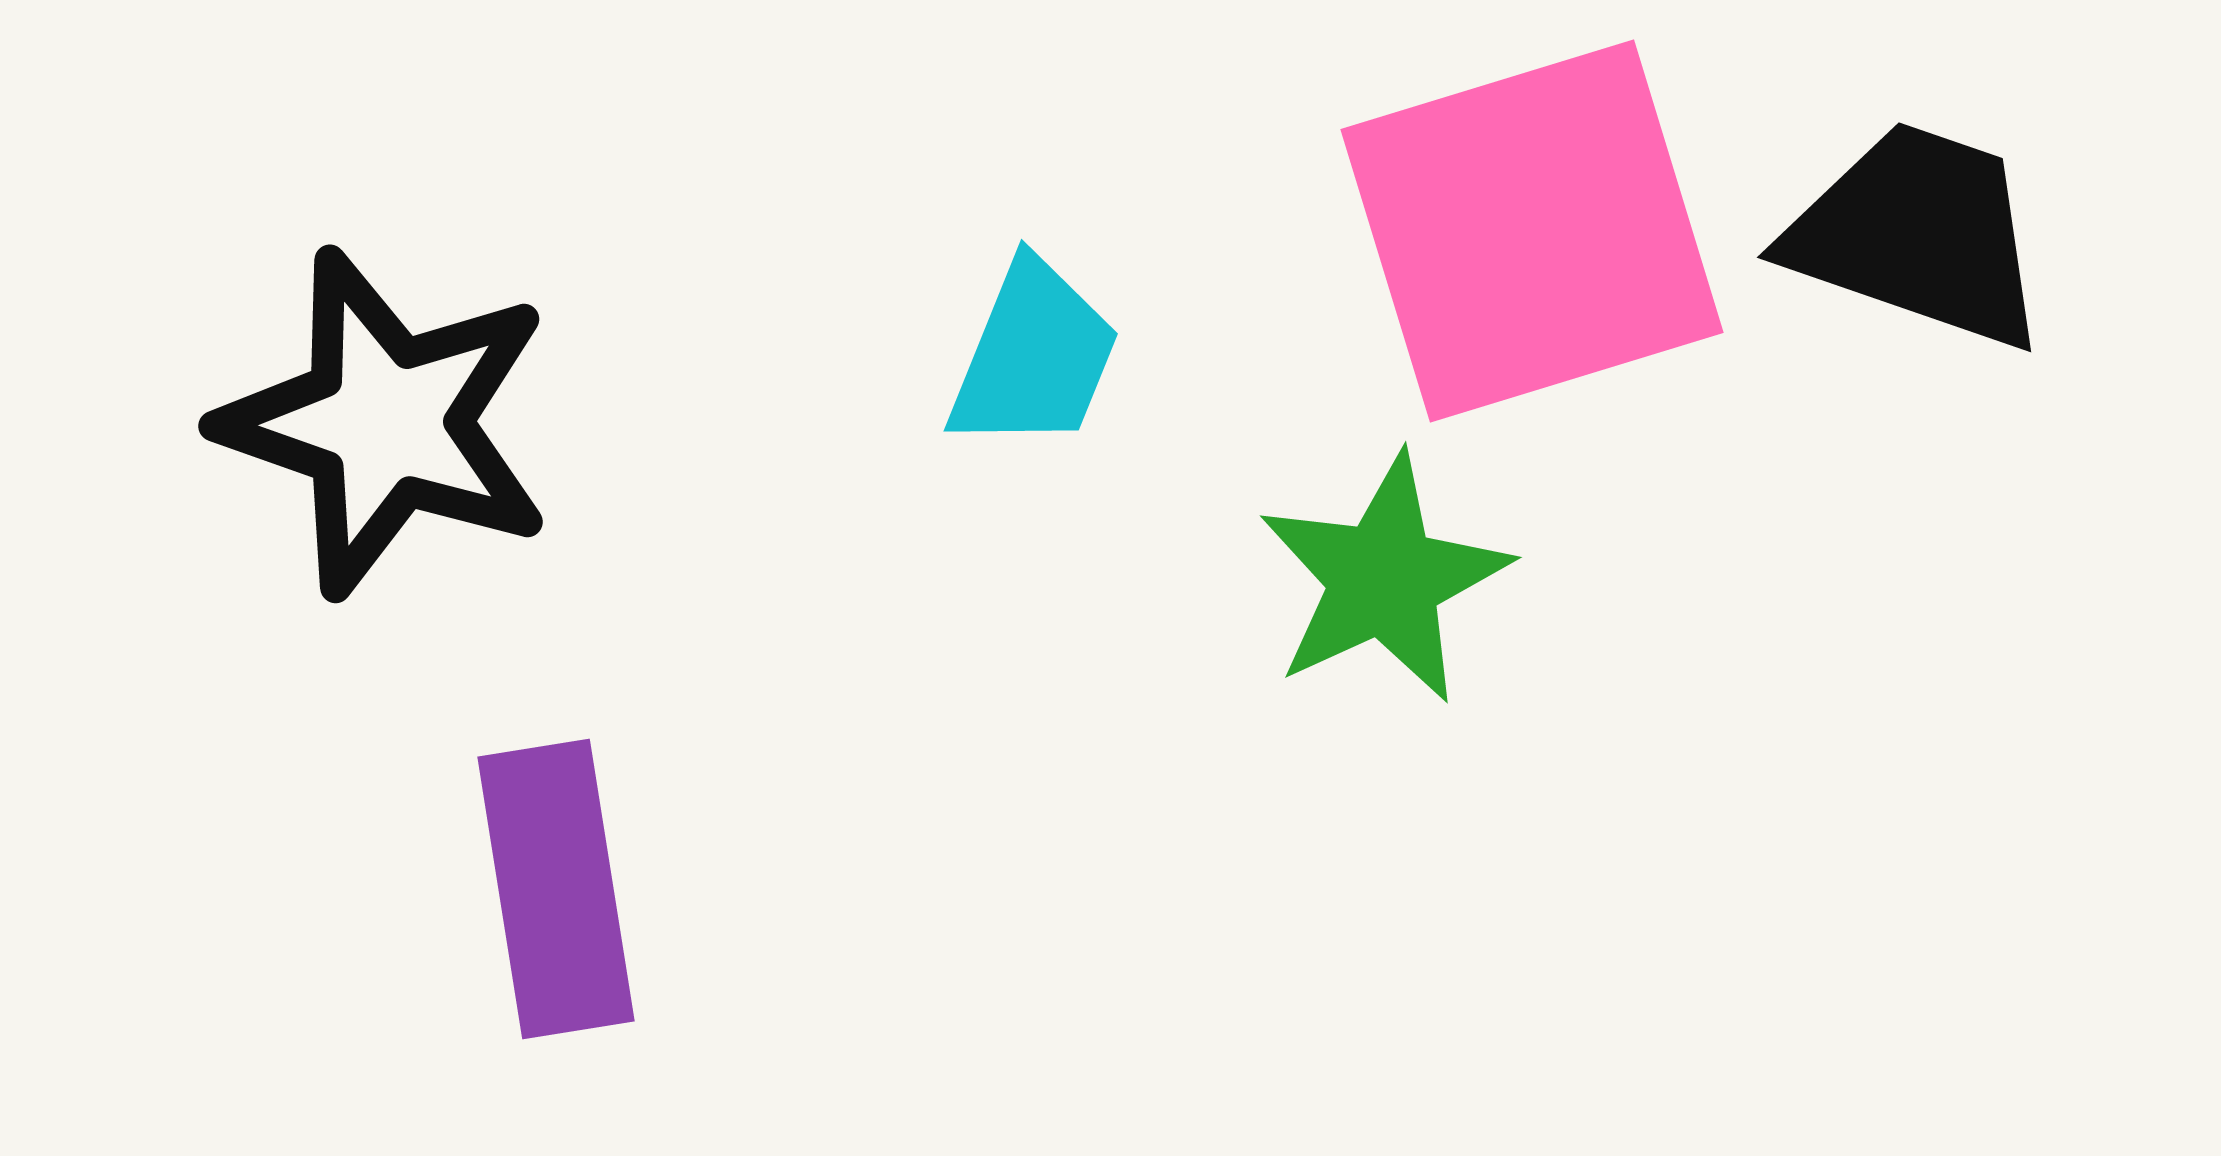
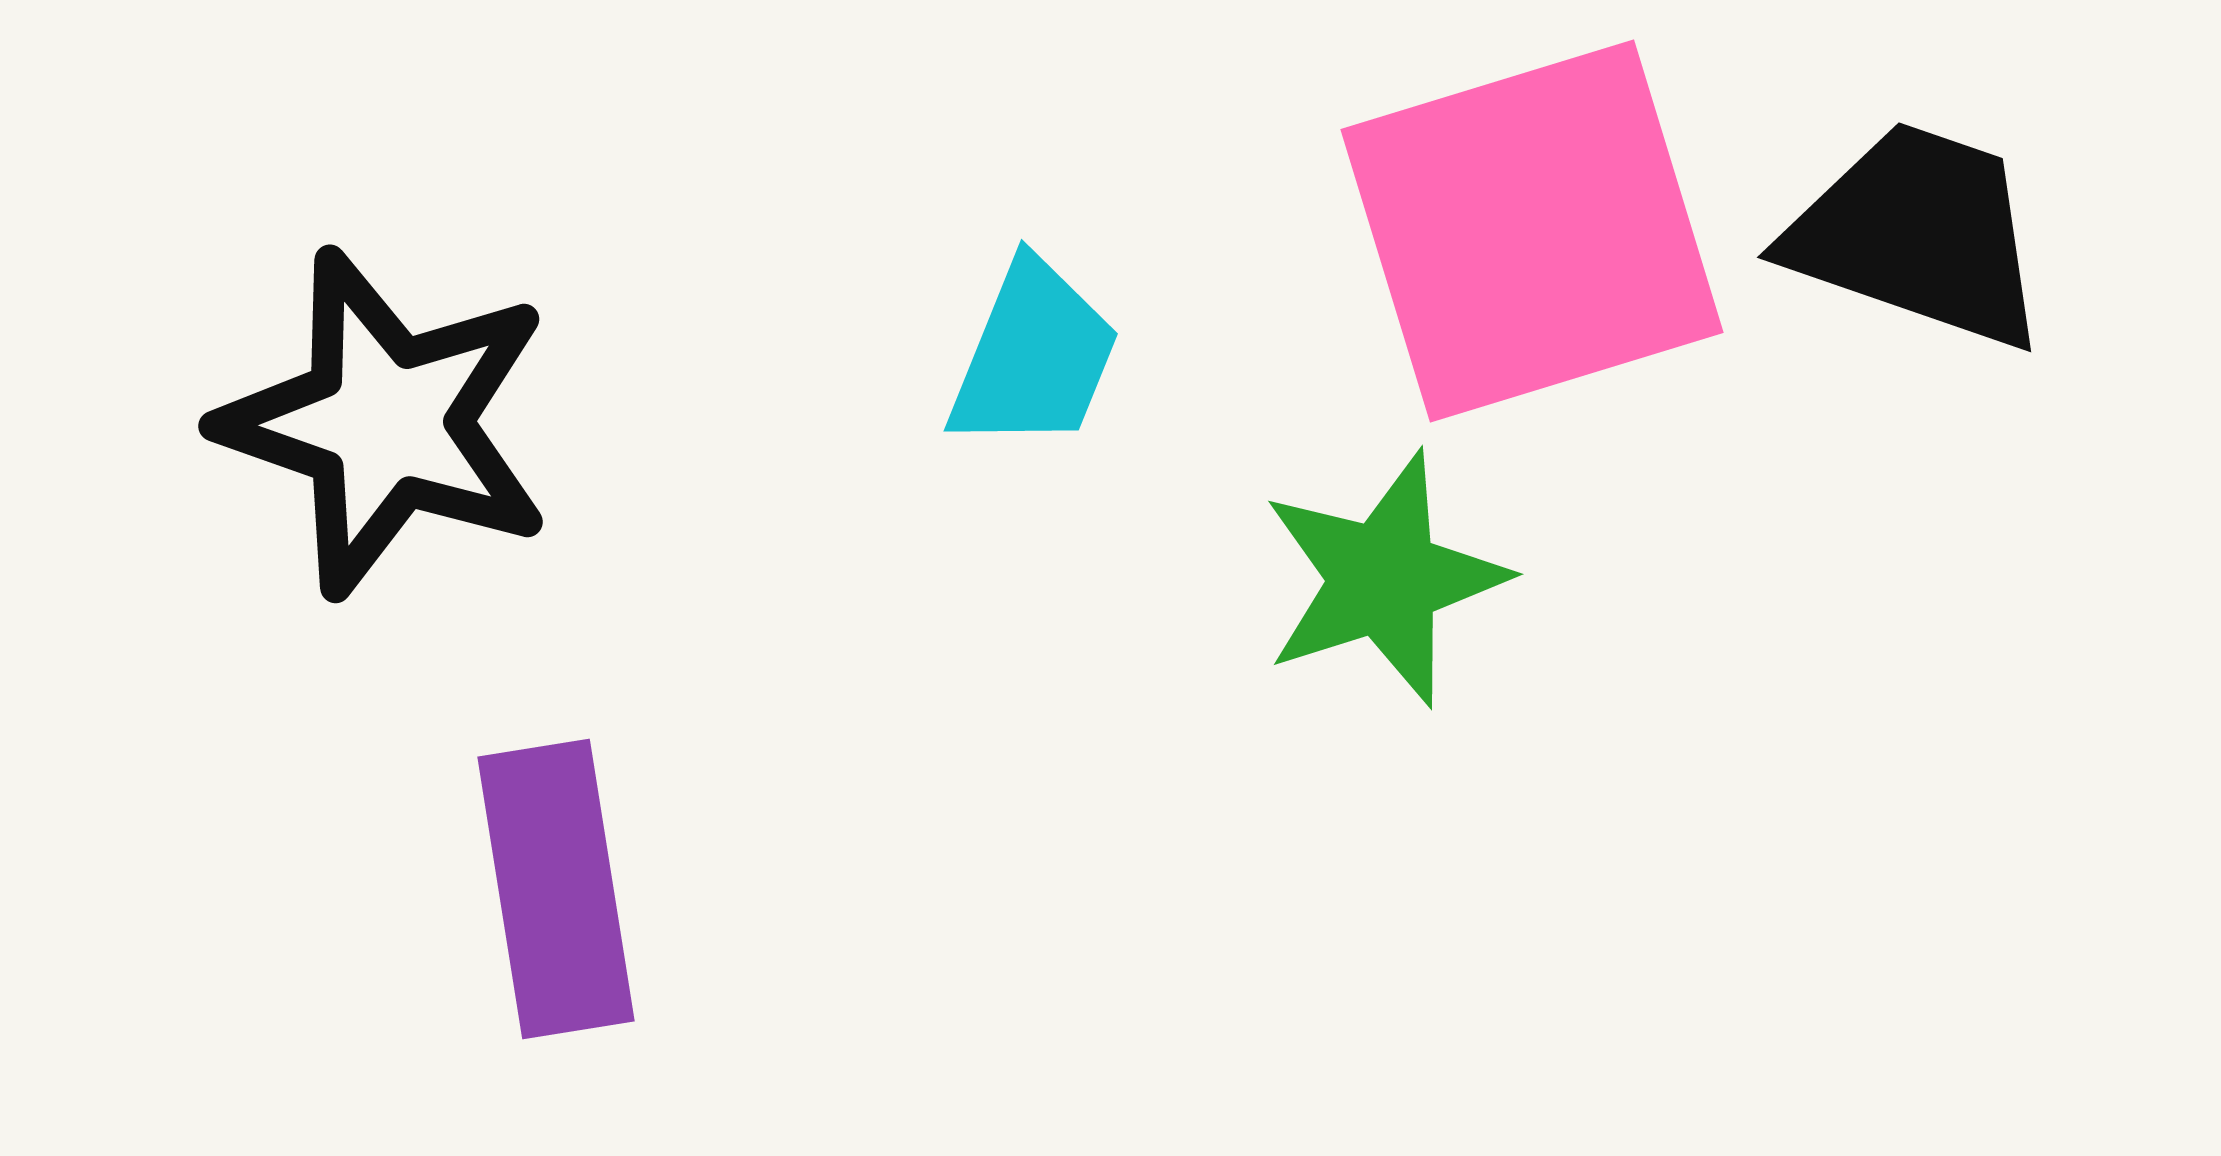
green star: rotated 7 degrees clockwise
